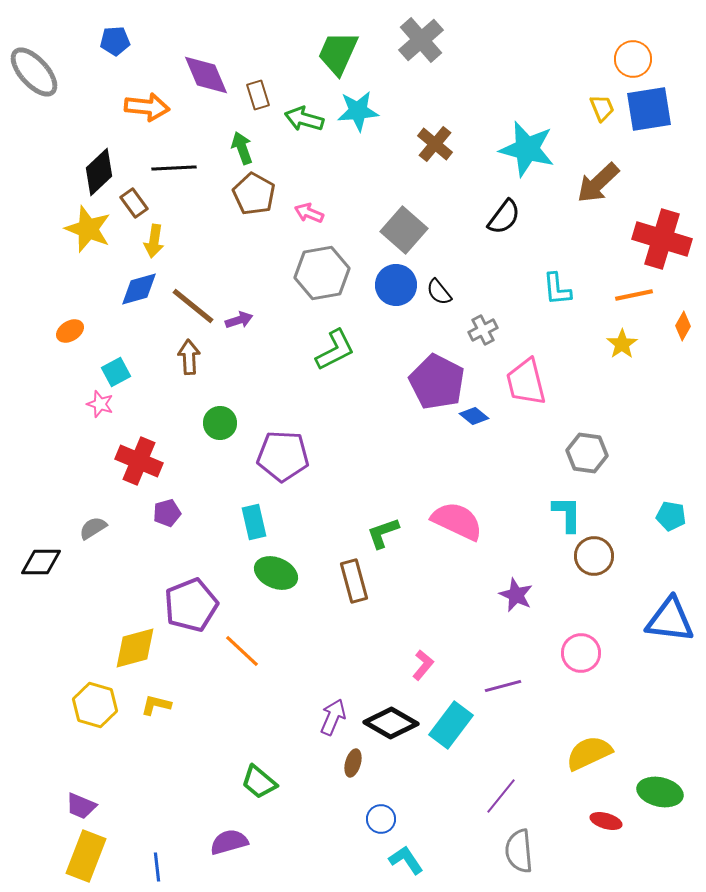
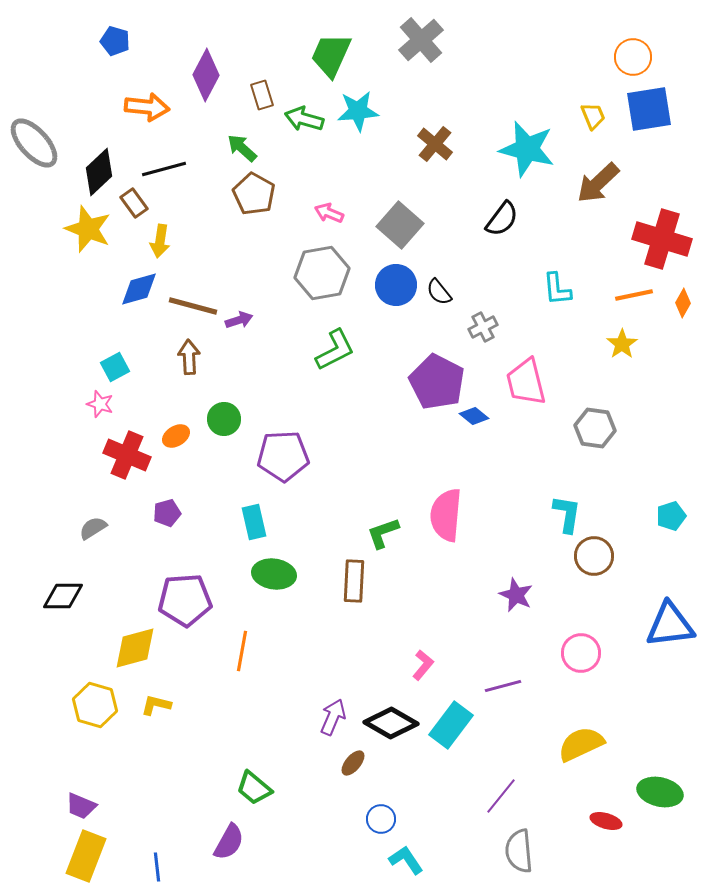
blue pentagon at (115, 41): rotated 20 degrees clockwise
green trapezoid at (338, 53): moved 7 px left, 2 px down
orange circle at (633, 59): moved 2 px up
gray ellipse at (34, 72): moved 71 px down
purple diamond at (206, 75): rotated 51 degrees clockwise
brown rectangle at (258, 95): moved 4 px right
yellow trapezoid at (602, 108): moved 9 px left, 8 px down
green arrow at (242, 148): rotated 28 degrees counterclockwise
black line at (174, 168): moved 10 px left, 1 px down; rotated 12 degrees counterclockwise
pink arrow at (309, 213): moved 20 px right
black semicircle at (504, 217): moved 2 px left, 2 px down
gray square at (404, 230): moved 4 px left, 5 px up
yellow arrow at (154, 241): moved 6 px right
brown line at (193, 306): rotated 24 degrees counterclockwise
orange diamond at (683, 326): moved 23 px up
gray cross at (483, 330): moved 3 px up
orange ellipse at (70, 331): moved 106 px right, 105 px down
cyan square at (116, 372): moved 1 px left, 5 px up
green circle at (220, 423): moved 4 px right, 4 px up
gray hexagon at (587, 453): moved 8 px right, 25 px up
purple pentagon at (283, 456): rotated 6 degrees counterclockwise
red cross at (139, 461): moved 12 px left, 6 px up
cyan L-shape at (567, 514): rotated 9 degrees clockwise
cyan pentagon at (671, 516): rotated 28 degrees counterclockwise
pink semicircle at (457, 521): moved 11 px left, 6 px up; rotated 110 degrees counterclockwise
black diamond at (41, 562): moved 22 px right, 34 px down
green ellipse at (276, 573): moved 2 px left, 1 px down; rotated 15 degrees counterclockwise
brown rectangle at (354, 581): rotated 18 degrees clockwise
purple pentagon at (191, 605): moved 6 px left, 5 px up; rotated 18 degrees clockwise
blue triangle at (670, 620): moved 5 px down; rotated 14 degrees counterclockwise
orange line at (242, 651): rotated 57 degrees clockwise
yellow semicircle at (589, 753): moved 8 px left, 9 px up
brown ellipse at (353, 763): rotated 24 degrees clockwise
green trapezoid at (259, 782): moved 5 px left, 6 px down
purple semicircle at (229, 842): rotated 135 degrees clockwise
